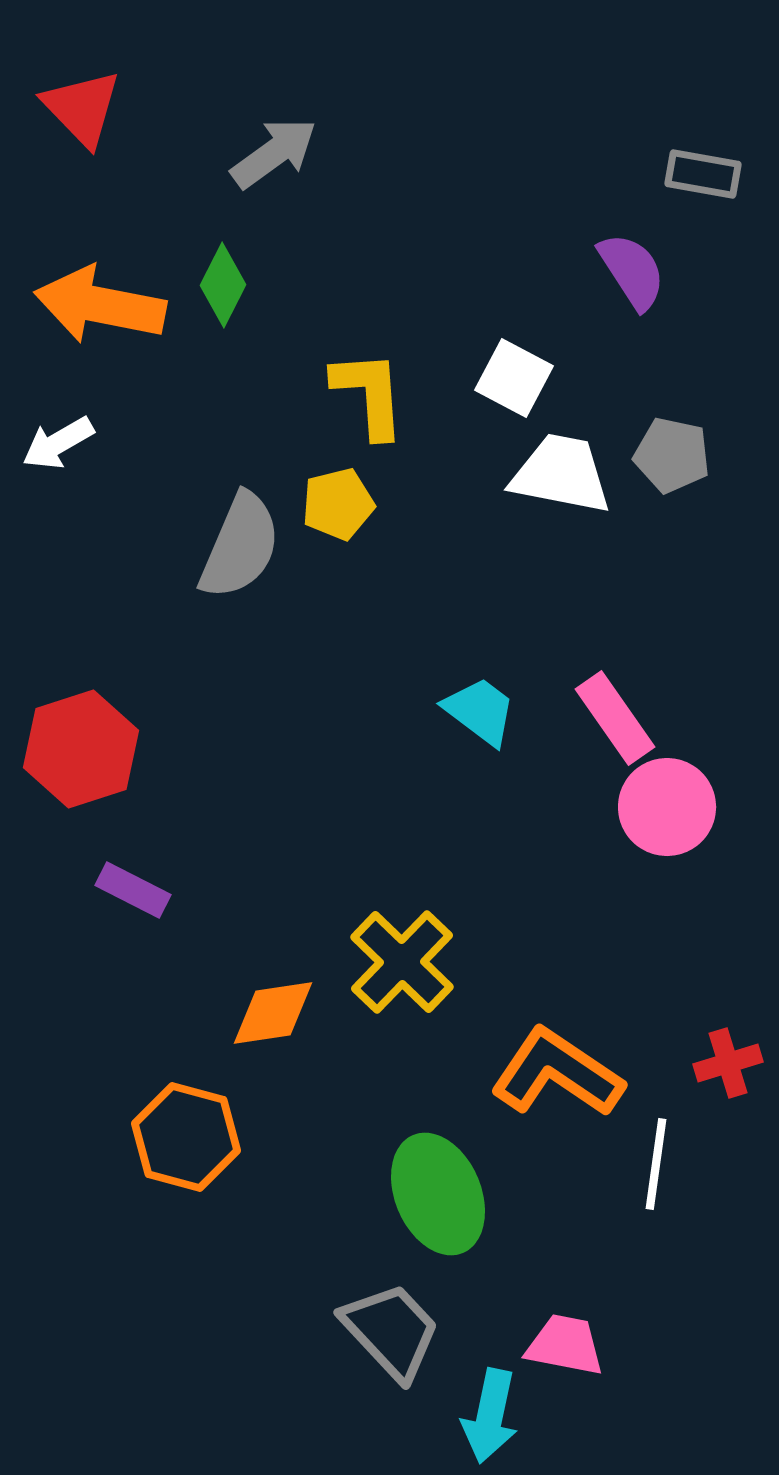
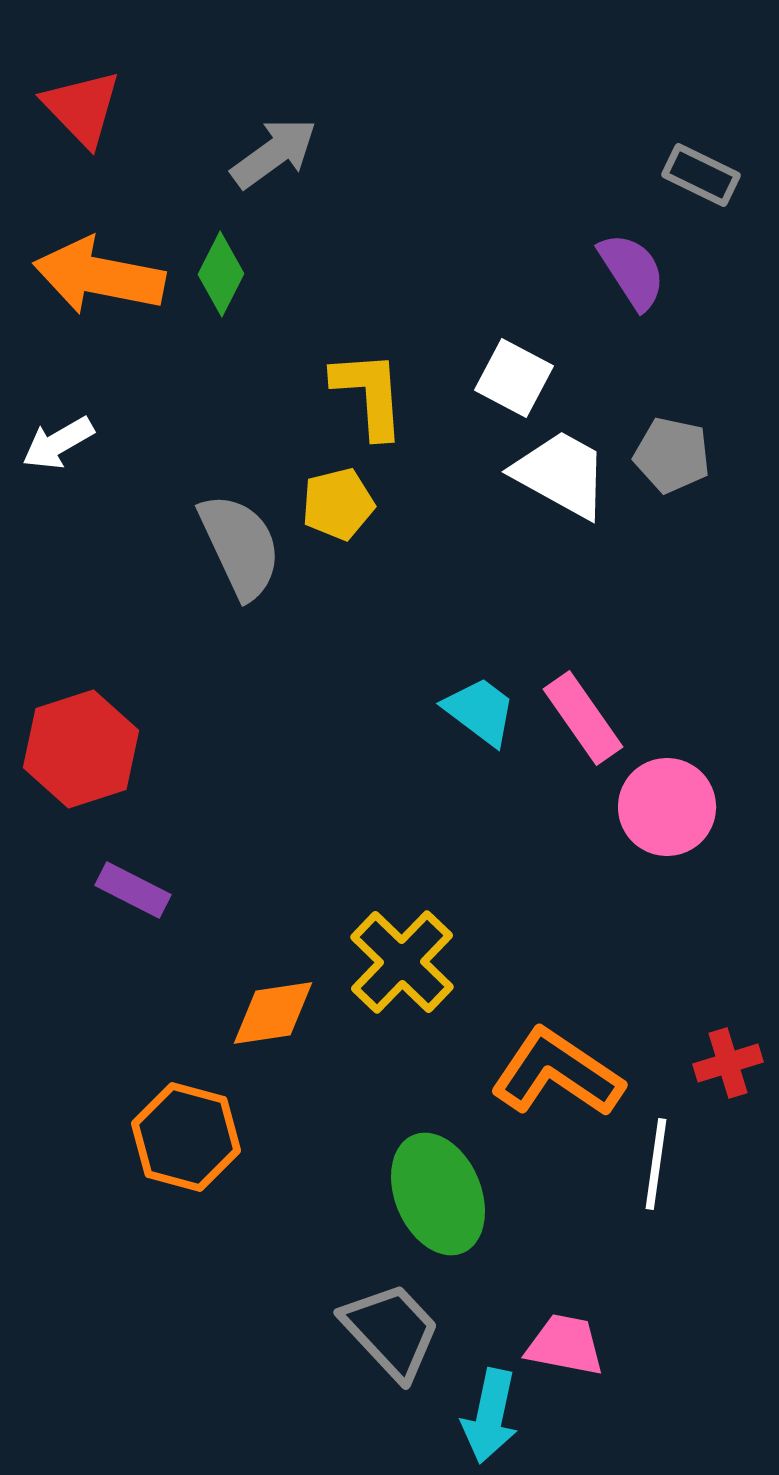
gray rectangle: moved 2 px left, 1 px down; rotated 16 degrees clockwise
green diamond: moved 2 px left, 11 px up
orange arrow: moved 1 px left, 29 px up
white trapezoid: rotated 18 degrees clockwise
gray semicircle: rotated 48 degrees counterclockwise
pink rectangle: moved 32 px left
